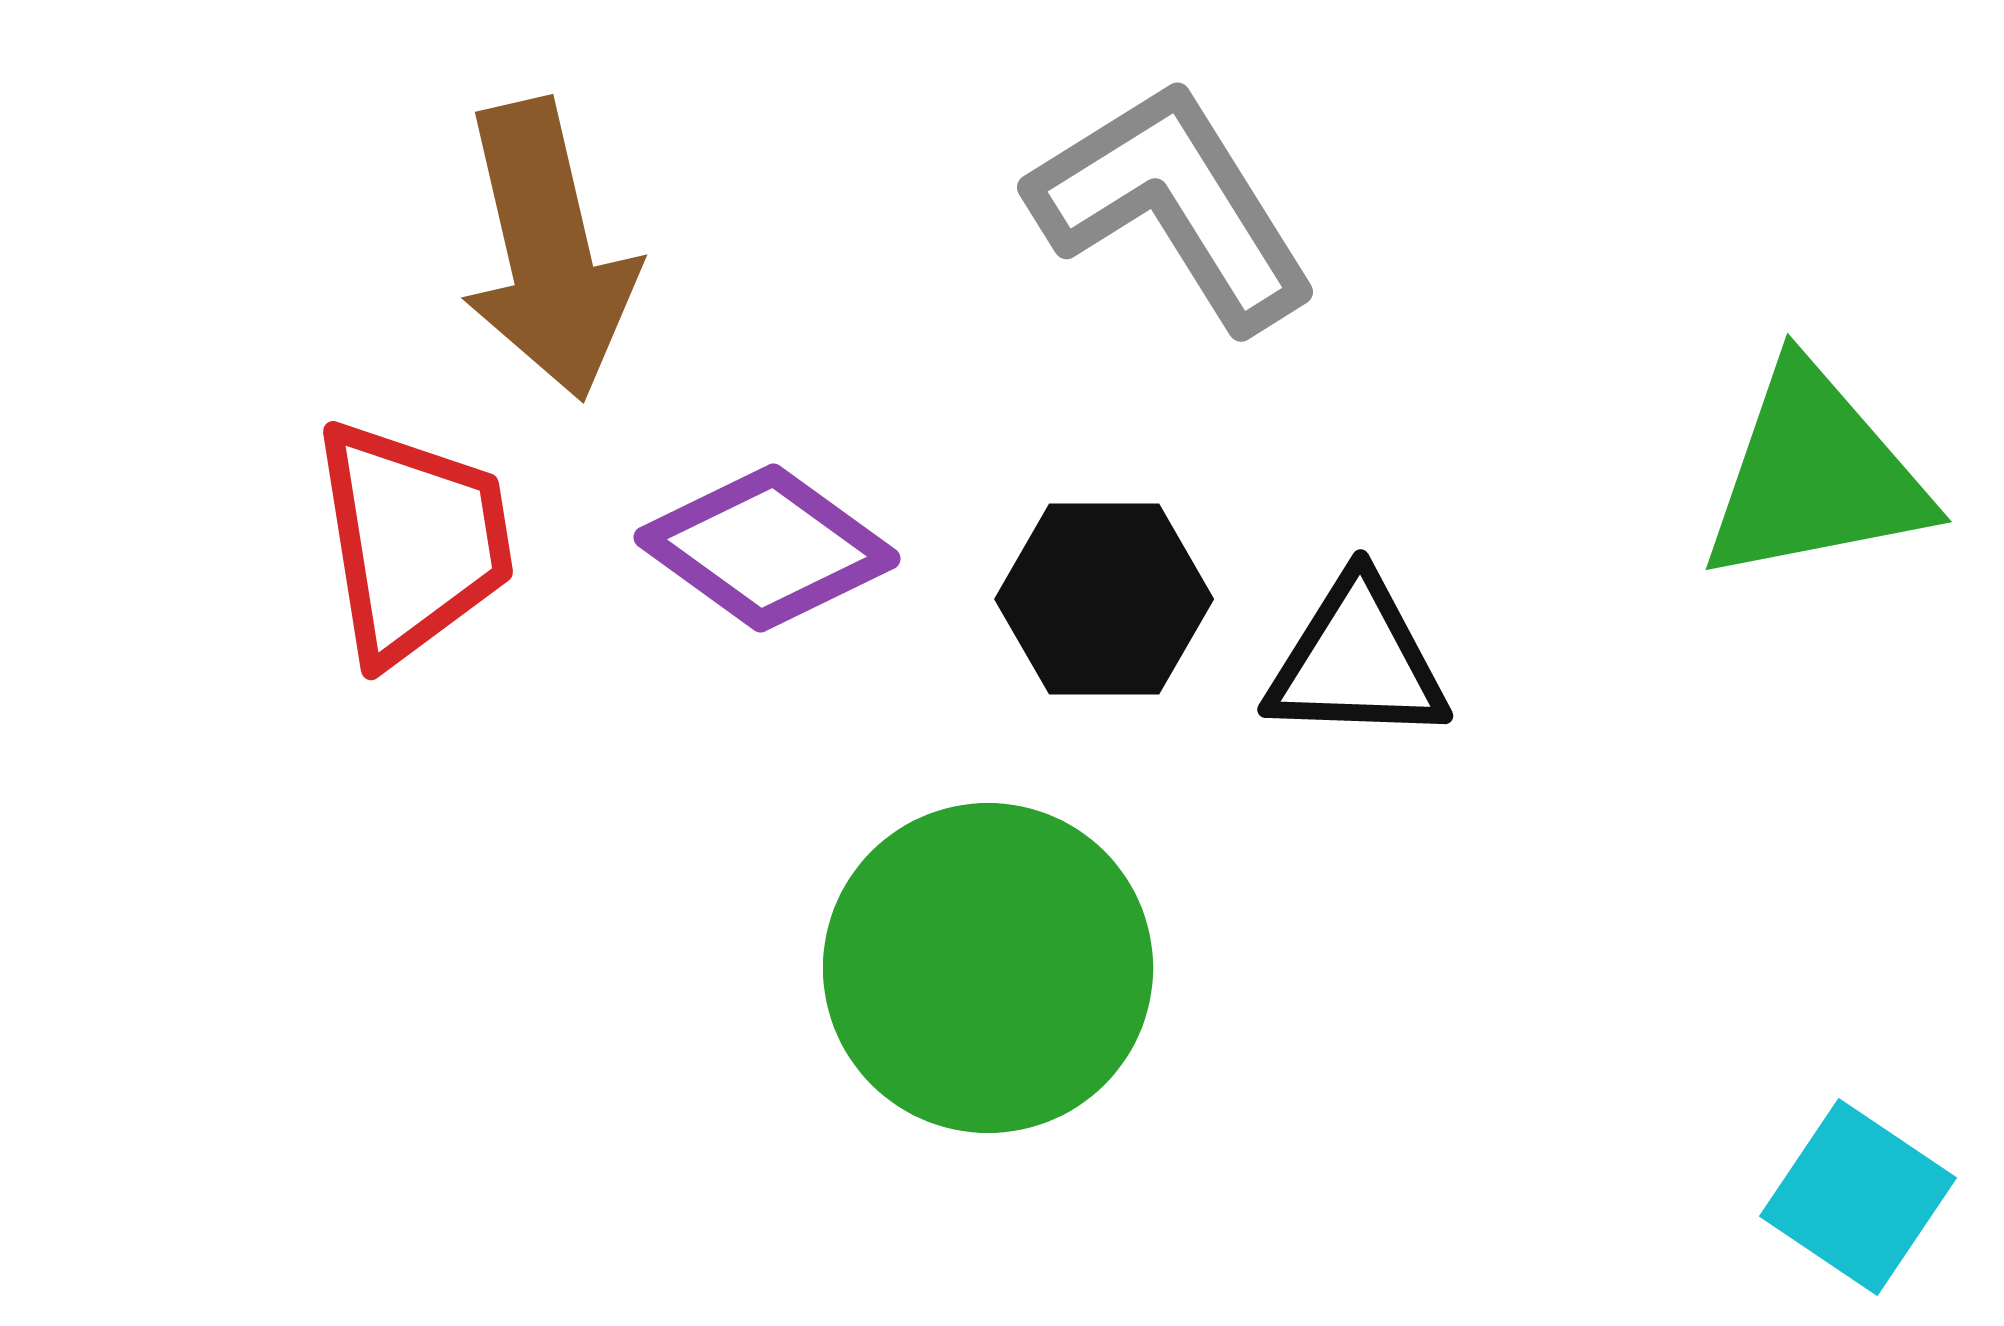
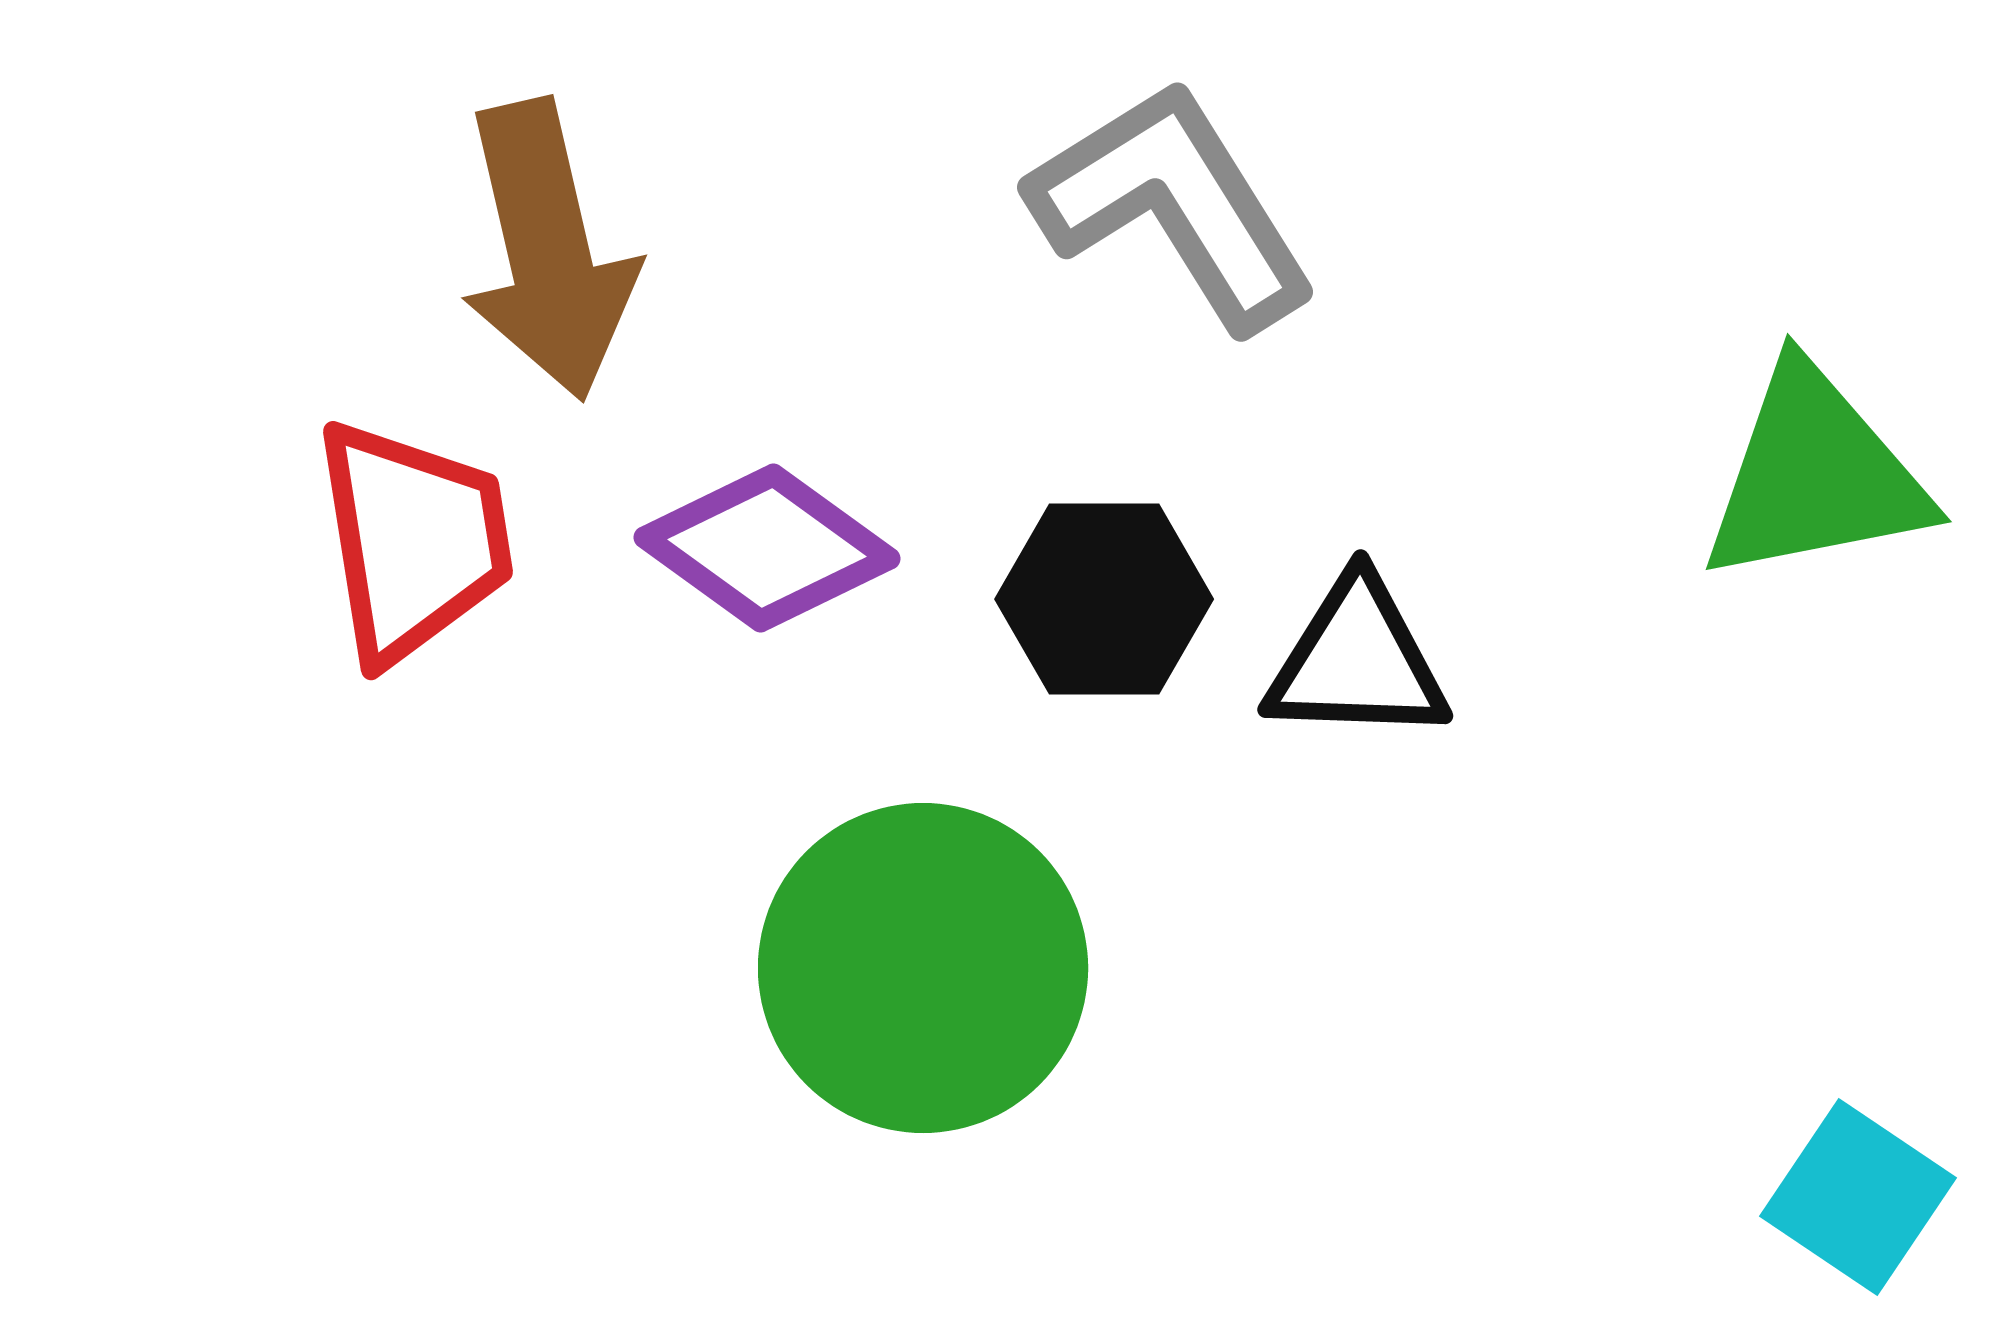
green circle: moved 65 px left
